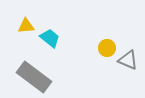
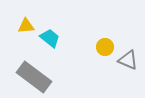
yellow circle: moved 2 px left, 1 px up
